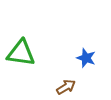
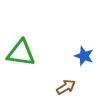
blue star: moved 2 px left, 2 px up
